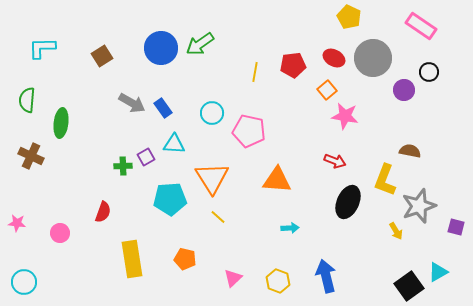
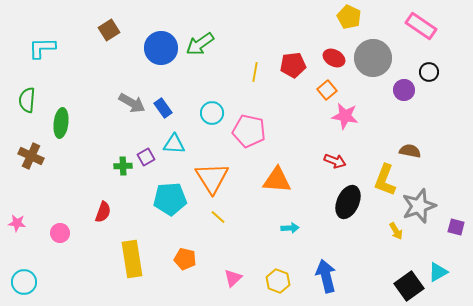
brown square at (102, 56): moved 7 px right, 26 px up
